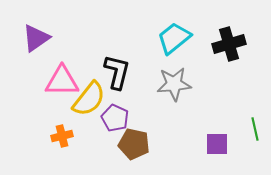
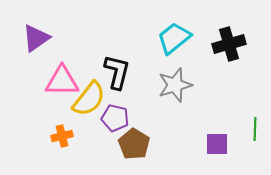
gray star: moved 1 px right, 1 px down; rotated 12 degrees counterclockwise
purple pentagon: rotated 12 degrees counterclockwise
green line: rotated 15 degrees clockwise
brown pentagon: rotated 20 degrees clockwise
